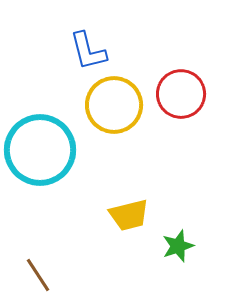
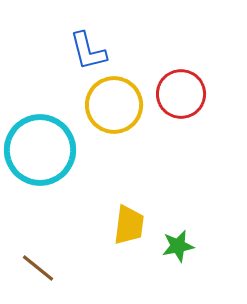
yellow trapezoid: moved 10 px down; rotated 69 degrees counterclockwise
green star: rotated 8 degrees clockwise
brown line: moved 7 px up; rotated 18 degrees counterclockwise
